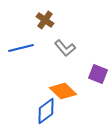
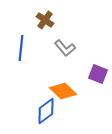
blue line: rotated 70 degrees counterclockwise
